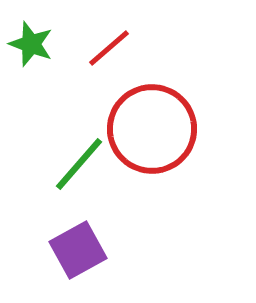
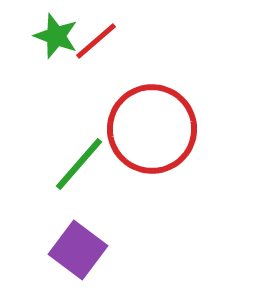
green star: moved 25 px right, 8 px up
red line: moved 13 px left, 7 px up
purple square: rotated 24 degrees counterclockwise
